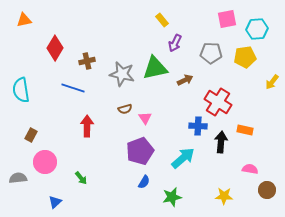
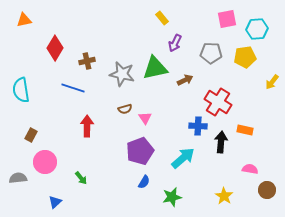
yellow rectangle: moved 2 px up
yellow star: rotated 30 degrees clockwise
